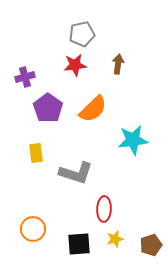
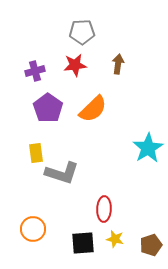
gray pentagon: moved 2 px up; rotated 10 degrees clockwise
purple cross: moved 10 px right, 6 px up
cyan star: moved 15 px right, 8 px down; rotated 24 degrees counterclockwise
gray L-shape: moved 14 px left
yellow star: rotated 30 degrees clockwise
black square: moved 4 px right, 1 px up
